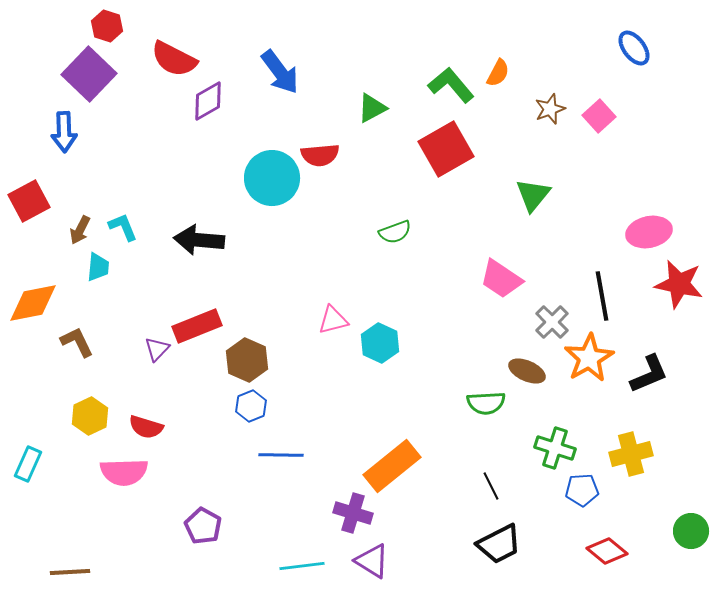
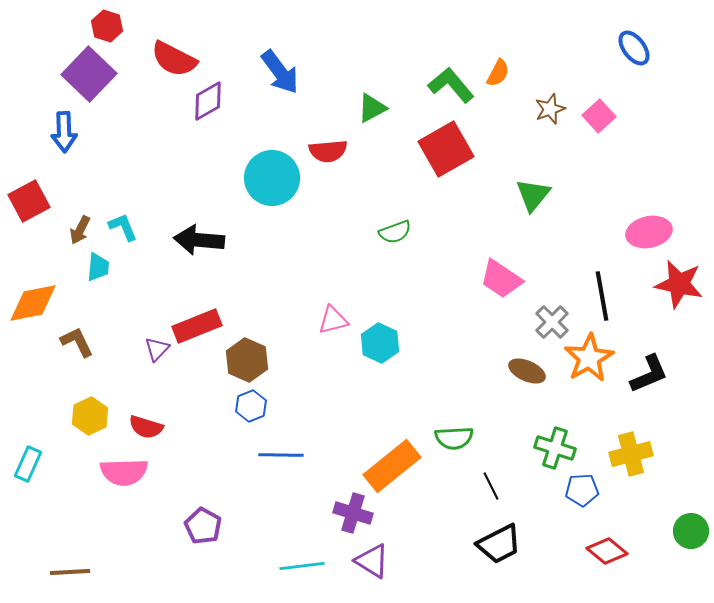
red semicircle at (320, 155): moved 8 px right, 4 px up
green semicircle at (486, 403): moved 32 px left, 35 px down
